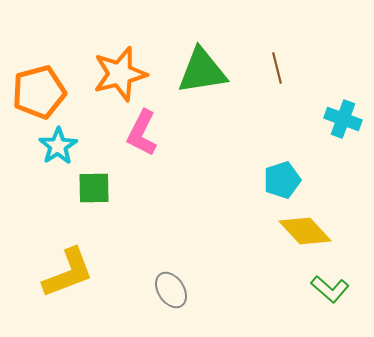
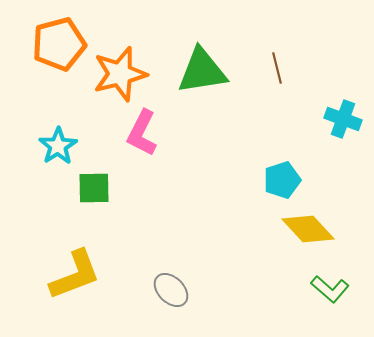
orange pentagon: moved 20 px right, 48 px up
yellow diamond: moved 3 px right, 2 px up
yellow L-shape: moved 7 px right, 2 px down
gray ellipse: rotated 12 degrees counterclockwise
